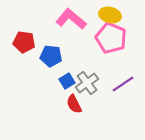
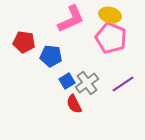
pink L-shape: rotated 116 degrees clockwise
